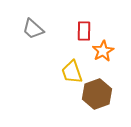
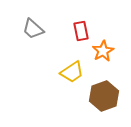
red rectangle: moved 3 px left; rotated 12 degrees counterclockwise
yellow trapezoid: rotated 105 degrees counterclockwise
brown hexagon: moved 7 px right, 2 px down
